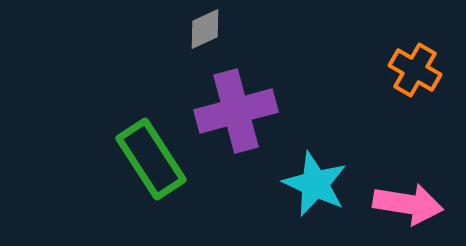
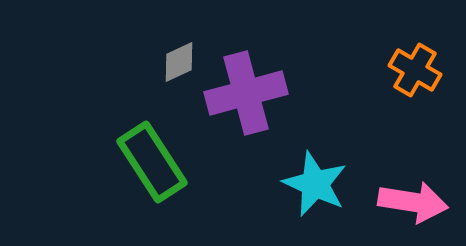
gray diamond: moved 26 px left, 33 px down
purple cross: moved 10 px right, 18 px up
green rectangle: moved 1 px right, 3 px down
pink arrow: moved 5 px right, 2 px up
